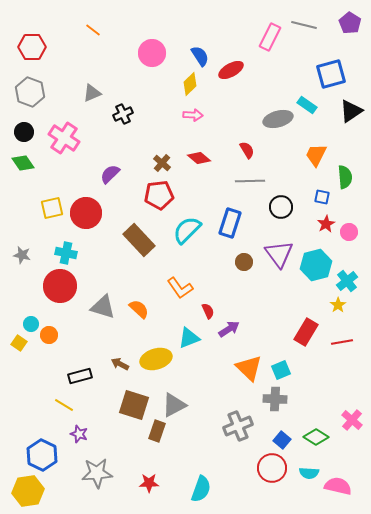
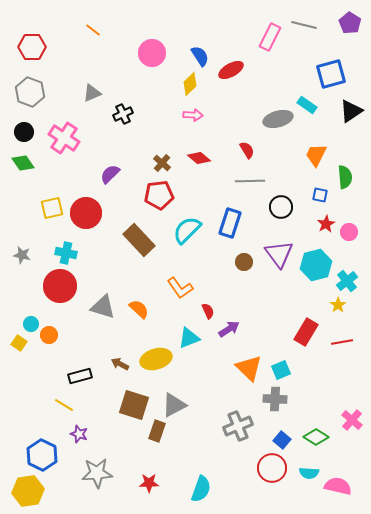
blue square at (322, 197): moved 2 px left, 2 px up
